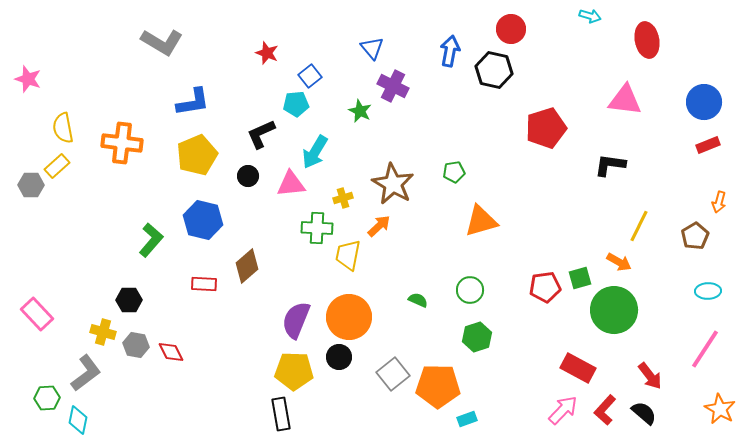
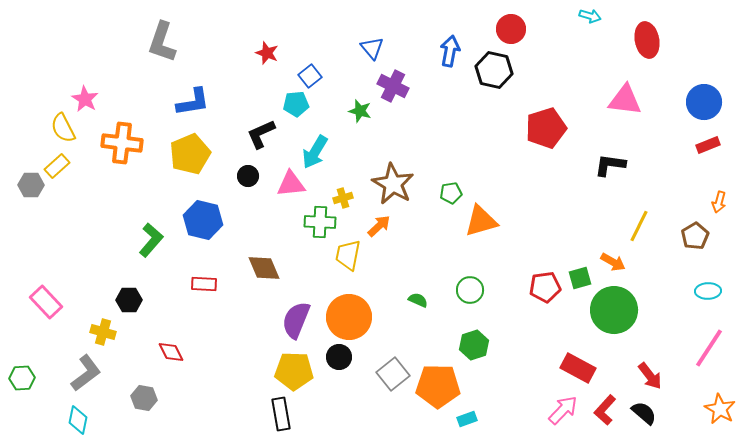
gray L-shape at (162, 42): rotated 78 degrees clockwise
pink star at (28, 79): moved 57 px right, 20 px down; rotated 12 degrees clockwise
green star at (360, 111): rotated 10 degrees counterclockwise
yellow semicircle at (63, 128): rotated 16 degrees counterclockwise
yellow pentagon at (197, 155): moved 7 px left, 1 px up
green pentagon at (454, 172): moved 3 px left, 21 px down
green cross at (317, 228): moved 3 px right, 6 px up
orange arrow at (619, 262): moved 6 px left
brown diamond at (247, 266): moved 17 px right, 2 px down; rotated 72 degrees counterclockwise
pink rectangle at (37, 314): moved 9 px right, 12 px up
green hexagon at (477, 337): moved 3 px left, 8 px down
gray hexagon at (136, 345): moved 8 px right, 53 px down
pink line at (705, 349): moved 4 px right, 1 px up
green hexagon at (47, 398): moved 25 px left, 20 px up
